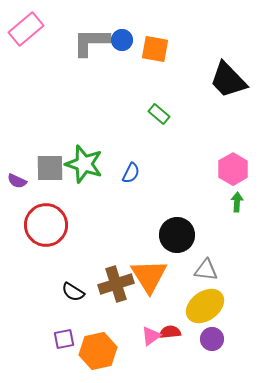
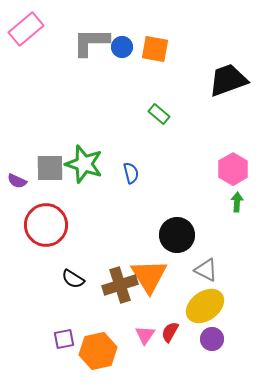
blue circle: moved 7 px down
black trapezoid: rotated 114 degrees clockwise
blue semicircle: rotated 40 degrees counterclockwise
gray triangle: rotated 20 degrees clockwise
brown cross: moved 4 px right, 1 px down
black semicircle: moved 13 px up
red semicircle: rotated 55 degrees counterclockwise
pink triangle: moved 6 px left, 1 px up; rotated 20 degrees counterclockwise
